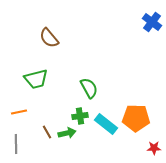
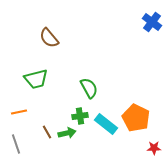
orange pentagon: rotated 24 degrees clockwise
gray line: rotated 18 degrees counterclockwise
